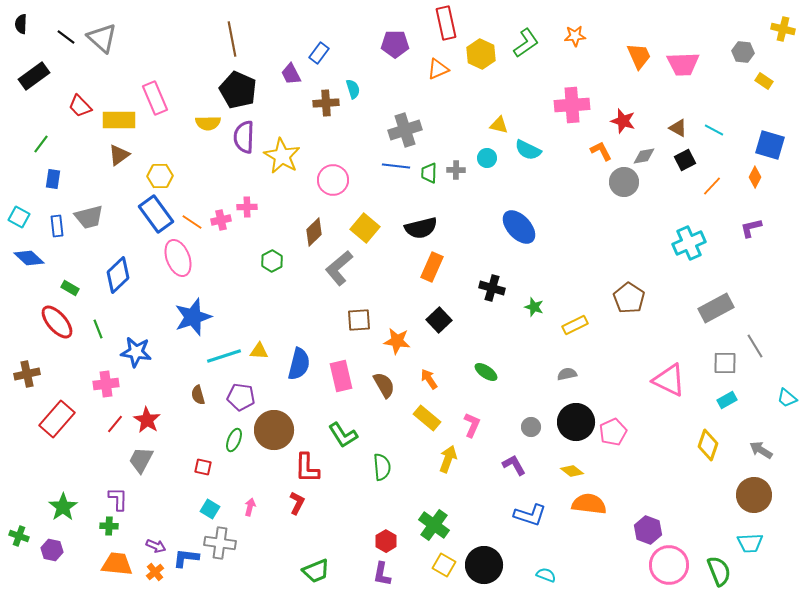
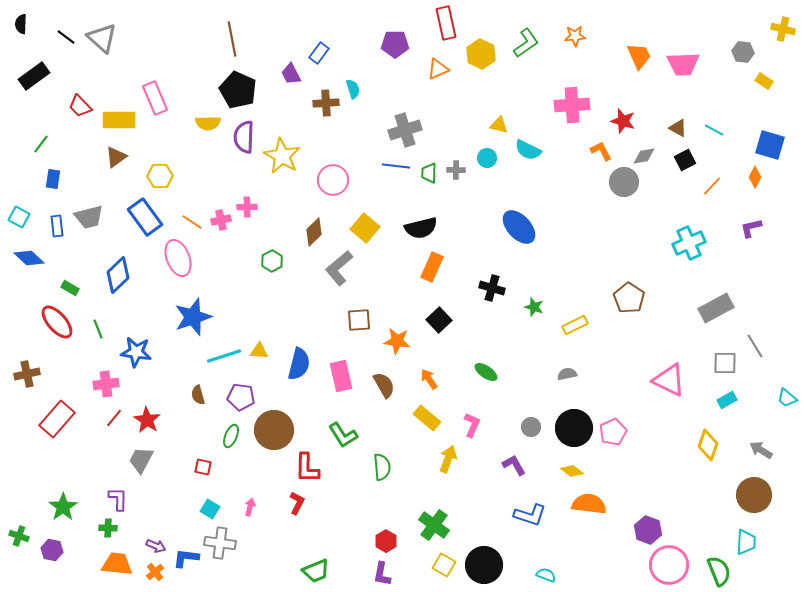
brown triangle at (119, 155): moved 3 px left, 2 px down
blue rectangle at (156, 214): moved 11 px left, 3 px down
black circle at (576, 422): moved 2 px left, 6 px down
red line at (115, 424): moved 1 px left, 6 px up
green ellipse at (234, 440): moved 3 px left, 4 px up
green cross at (109, 526): moved 1 px left, 2 px down
cyan trapezoid at (750, 543): moved 4 px left, 1 px up; rotated 84 degrees counterclockwise
